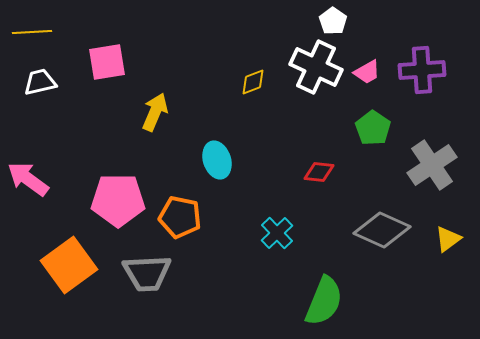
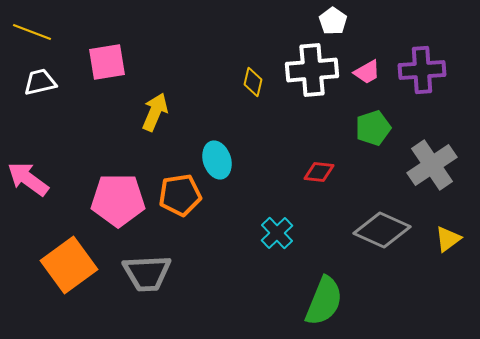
yellow line: rotated 24 degrees clockwise
white cross: moved 4 px left, 3 px down; rotated 30 degrees counterclockwise
yellow diamond: rotated 56 degrees counterclockwise
green pentagon: rotated 20 degrees clockwise
orange pentagon: moved 22 px up; rotated 21 degrees counterclockwise
